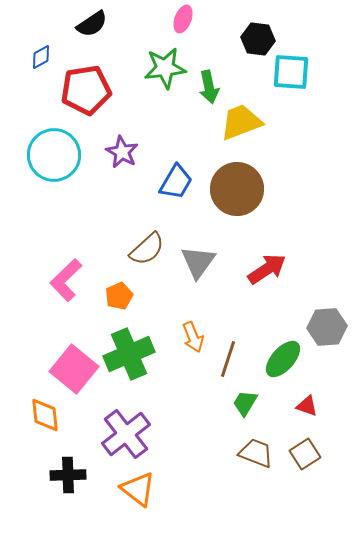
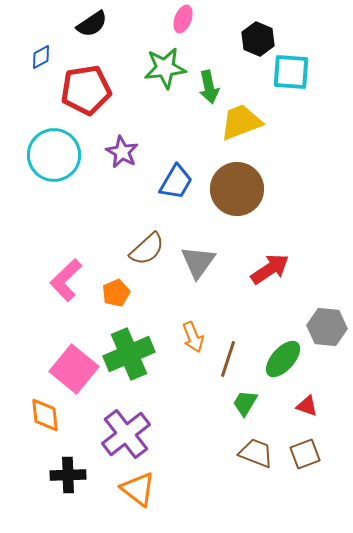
black hexagon: rotated 16 degrees clockwise
red arrow: moved 3 px right
orange pentagon: moved 3 px left, 3 px up
gray hexagon: rotated 9 degrees clockwise
brown square: rotated 12 degrees clockwise
